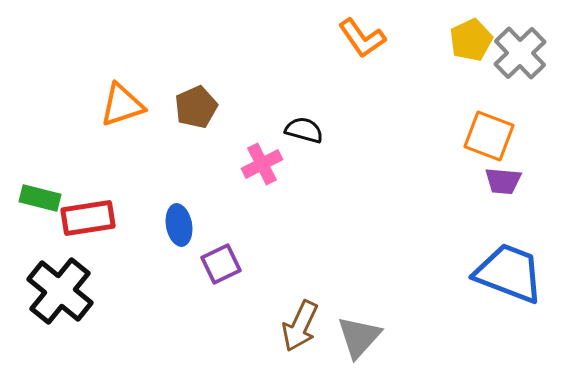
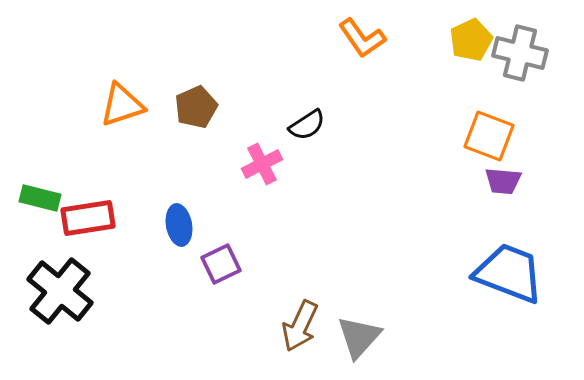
gray cross: rotated 32 degrees counterclockwise
black semicircle: moved 3 px right, 5 px up; rotated 132 degrees clockwise
